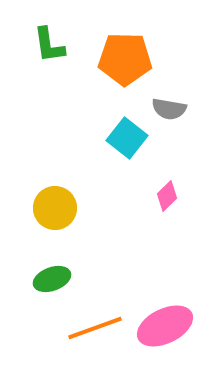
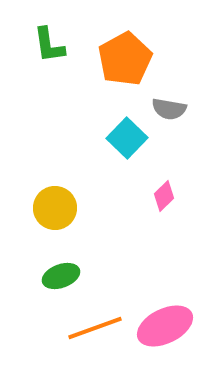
orange pentagon: rotated 30 degrees counterclockwise
cyan square: rotated 6 degrees clockwise
pink diamond: moved 3 px left
green ellipse: moved 9 px right, 3 px up
